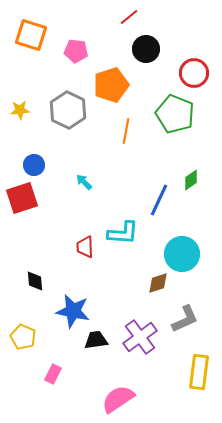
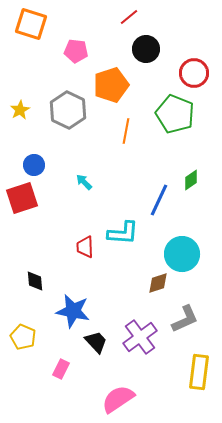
orange square: moved 11 px up
yellow star: rotated 24 degrees counterclockwise
black trapezoid: moved 2 px down; rotated 55 degrees clockwise
pink rectangle: moved 8 px right, 5 px up
